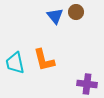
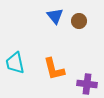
brown circle: moved 3 px right, 9 px down
orange L-shape: moved 10 px right, 9 px down
